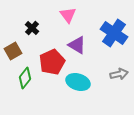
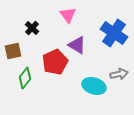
brown square: rotated 18 degrees clockwise
red pentagon: moved 3 px right
cyan ellipse: moved 16 px right, 4 px down
